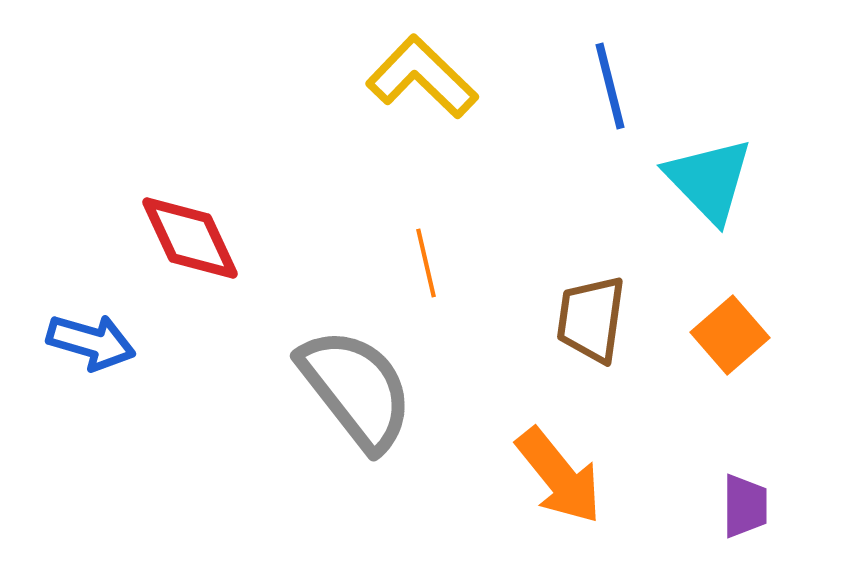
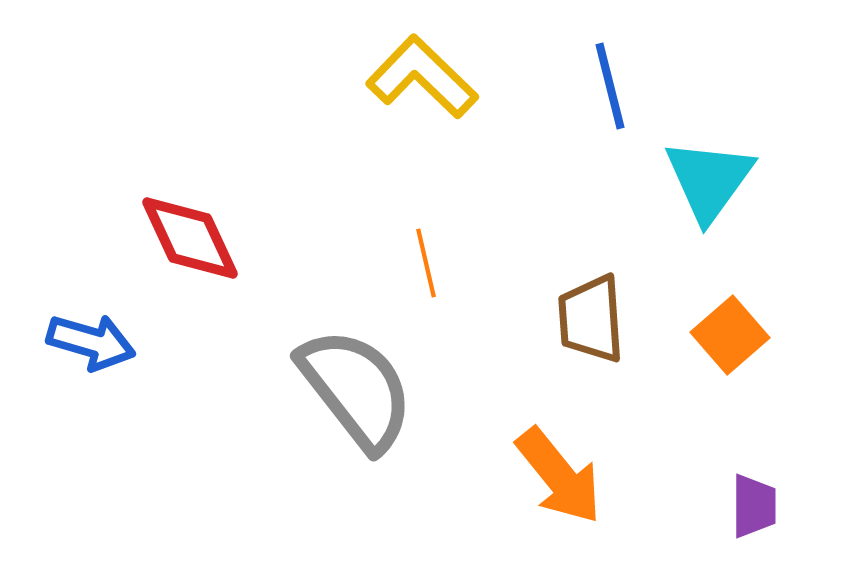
cyan triangle: rotated 20 degrees clockwise
brown trapezoid: rotated 12 degrees counterclockwise
purple trapezoid: moved 9 px right
